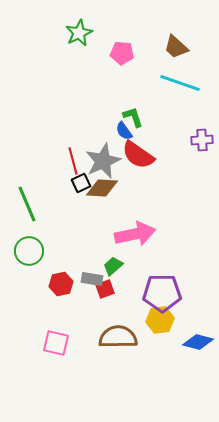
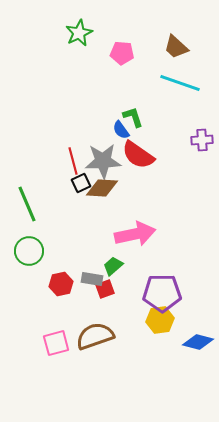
blue semicircle: moved 3 px left, 1 px up
gray star: rotated 21 degrees clockwise
brown semicircle: moved 23 px left, 1 px up; rotated 18 degrees counterclockwise
pink square: rotated 28 degrees counterclockwise
